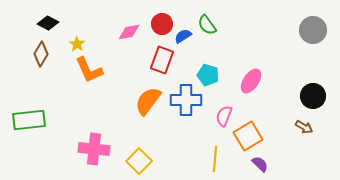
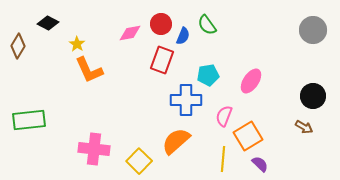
red circle: moved 1 px left
pink diamond: moved 1 px right, 1 px down
blue semicircle: rotated 144 degrees clockwise
brown diamond: moved 23 px left, 8 px up
cyan pentagon: rotated 25 degrees counterclockwise
orange semicircle: moved 28 px right, 40 px down; rotated 12 degrees clockwise
yellow line: moved 8 px right
